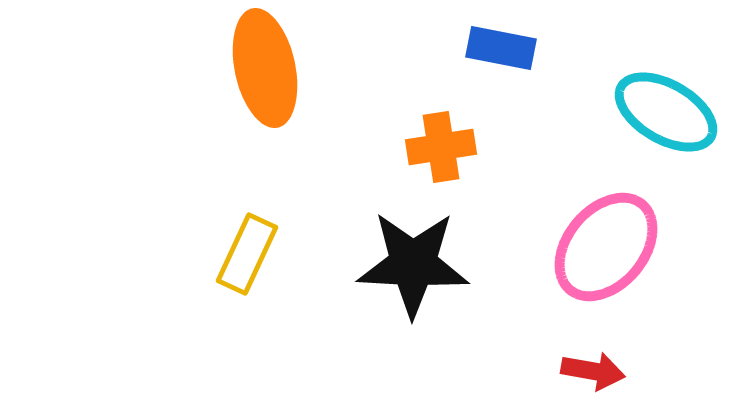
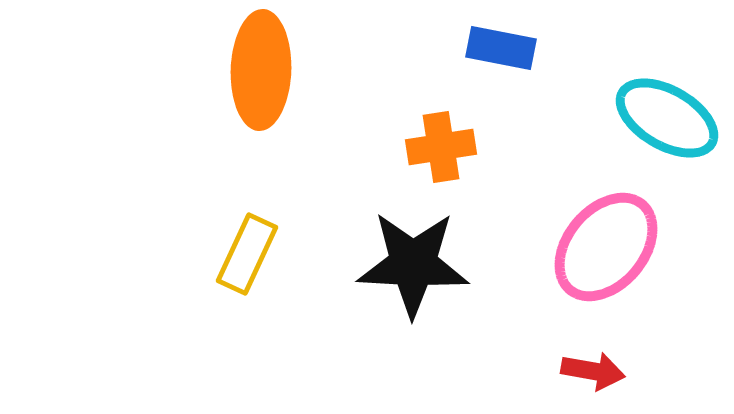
orange ellipse: moved 4 px left, 2 px down; rotated 14 degrees clockwise
cyan ellipse: moved 1 px right, 6 px down
